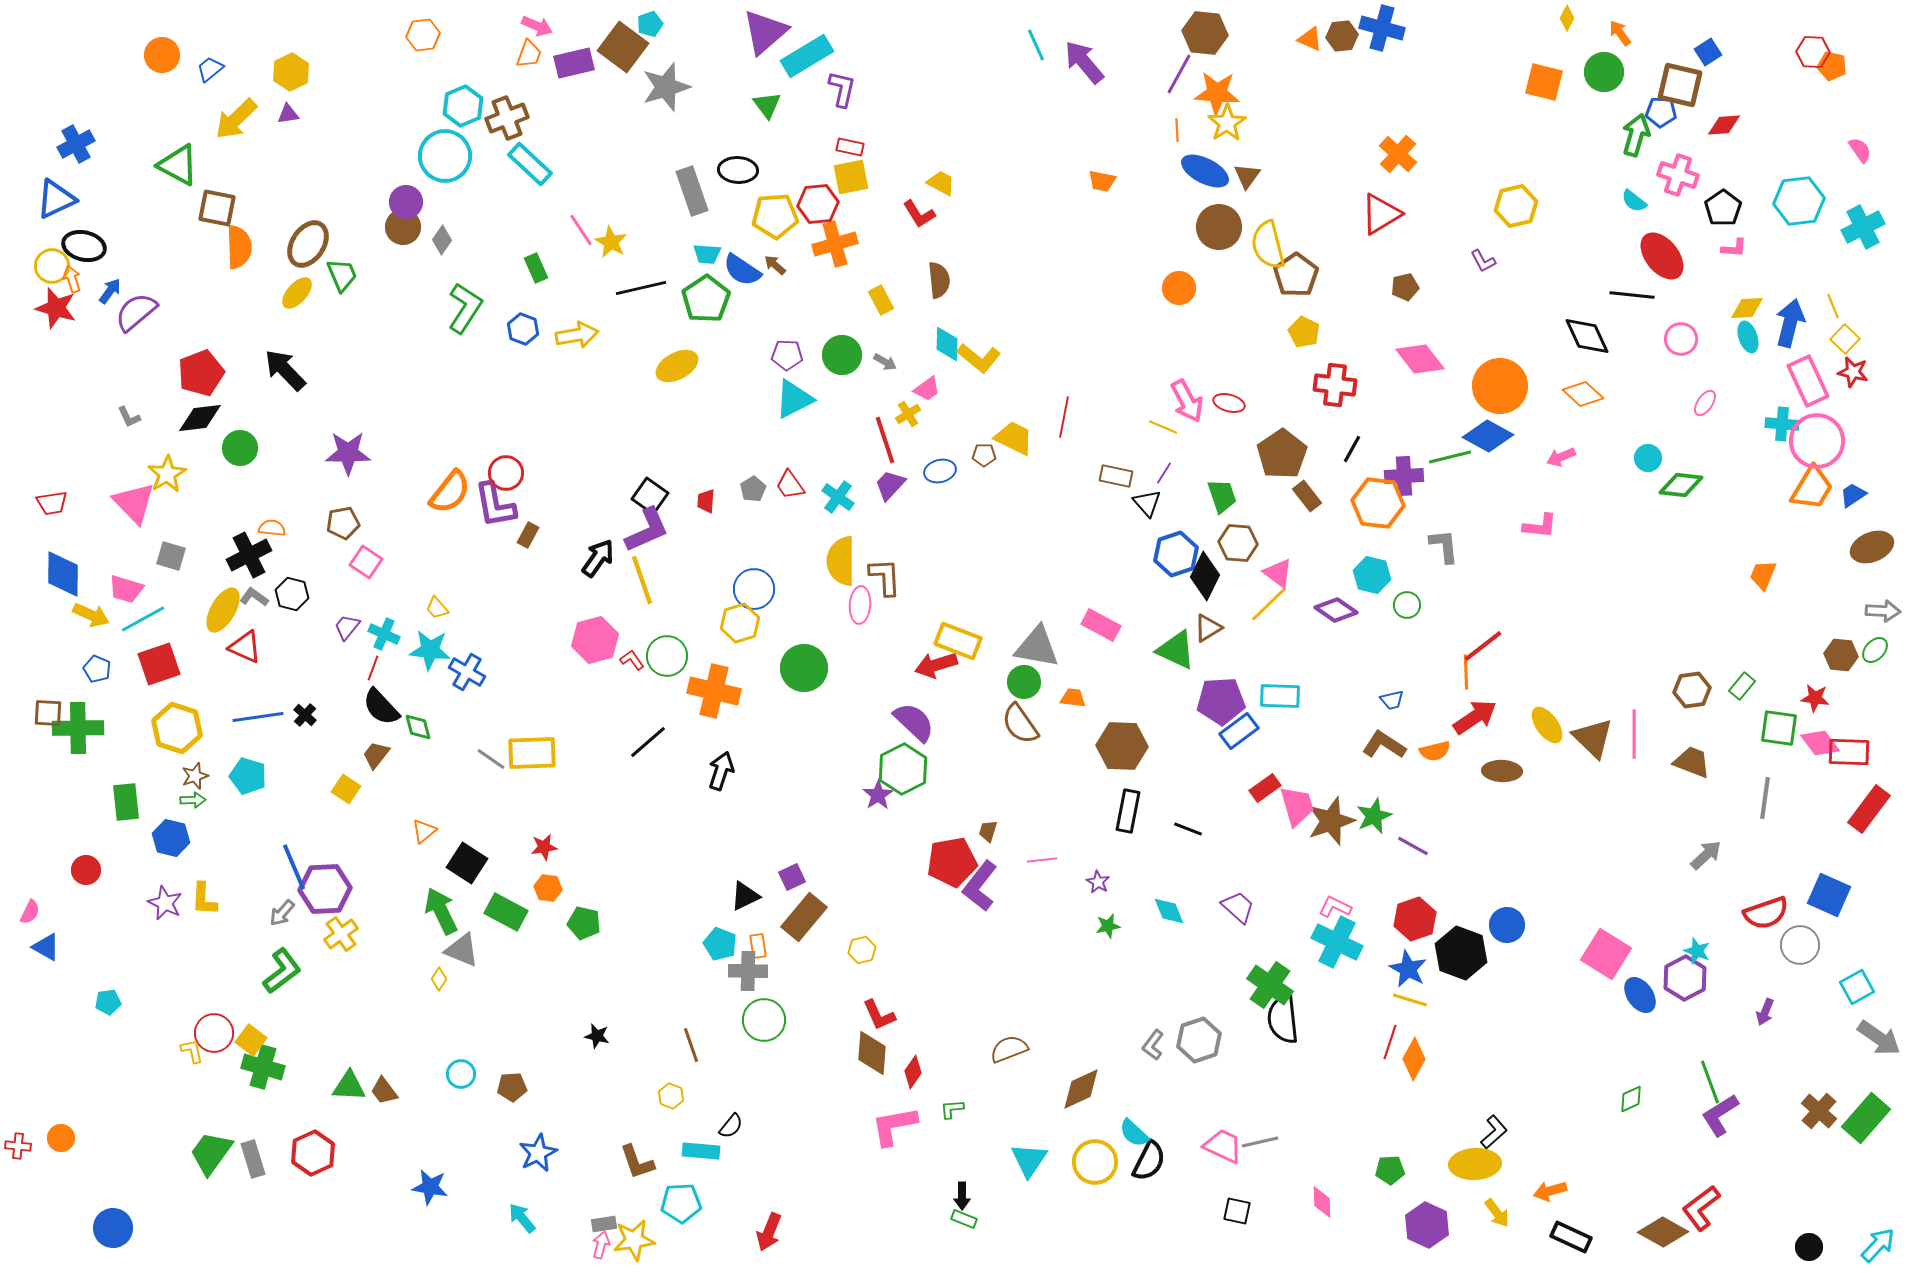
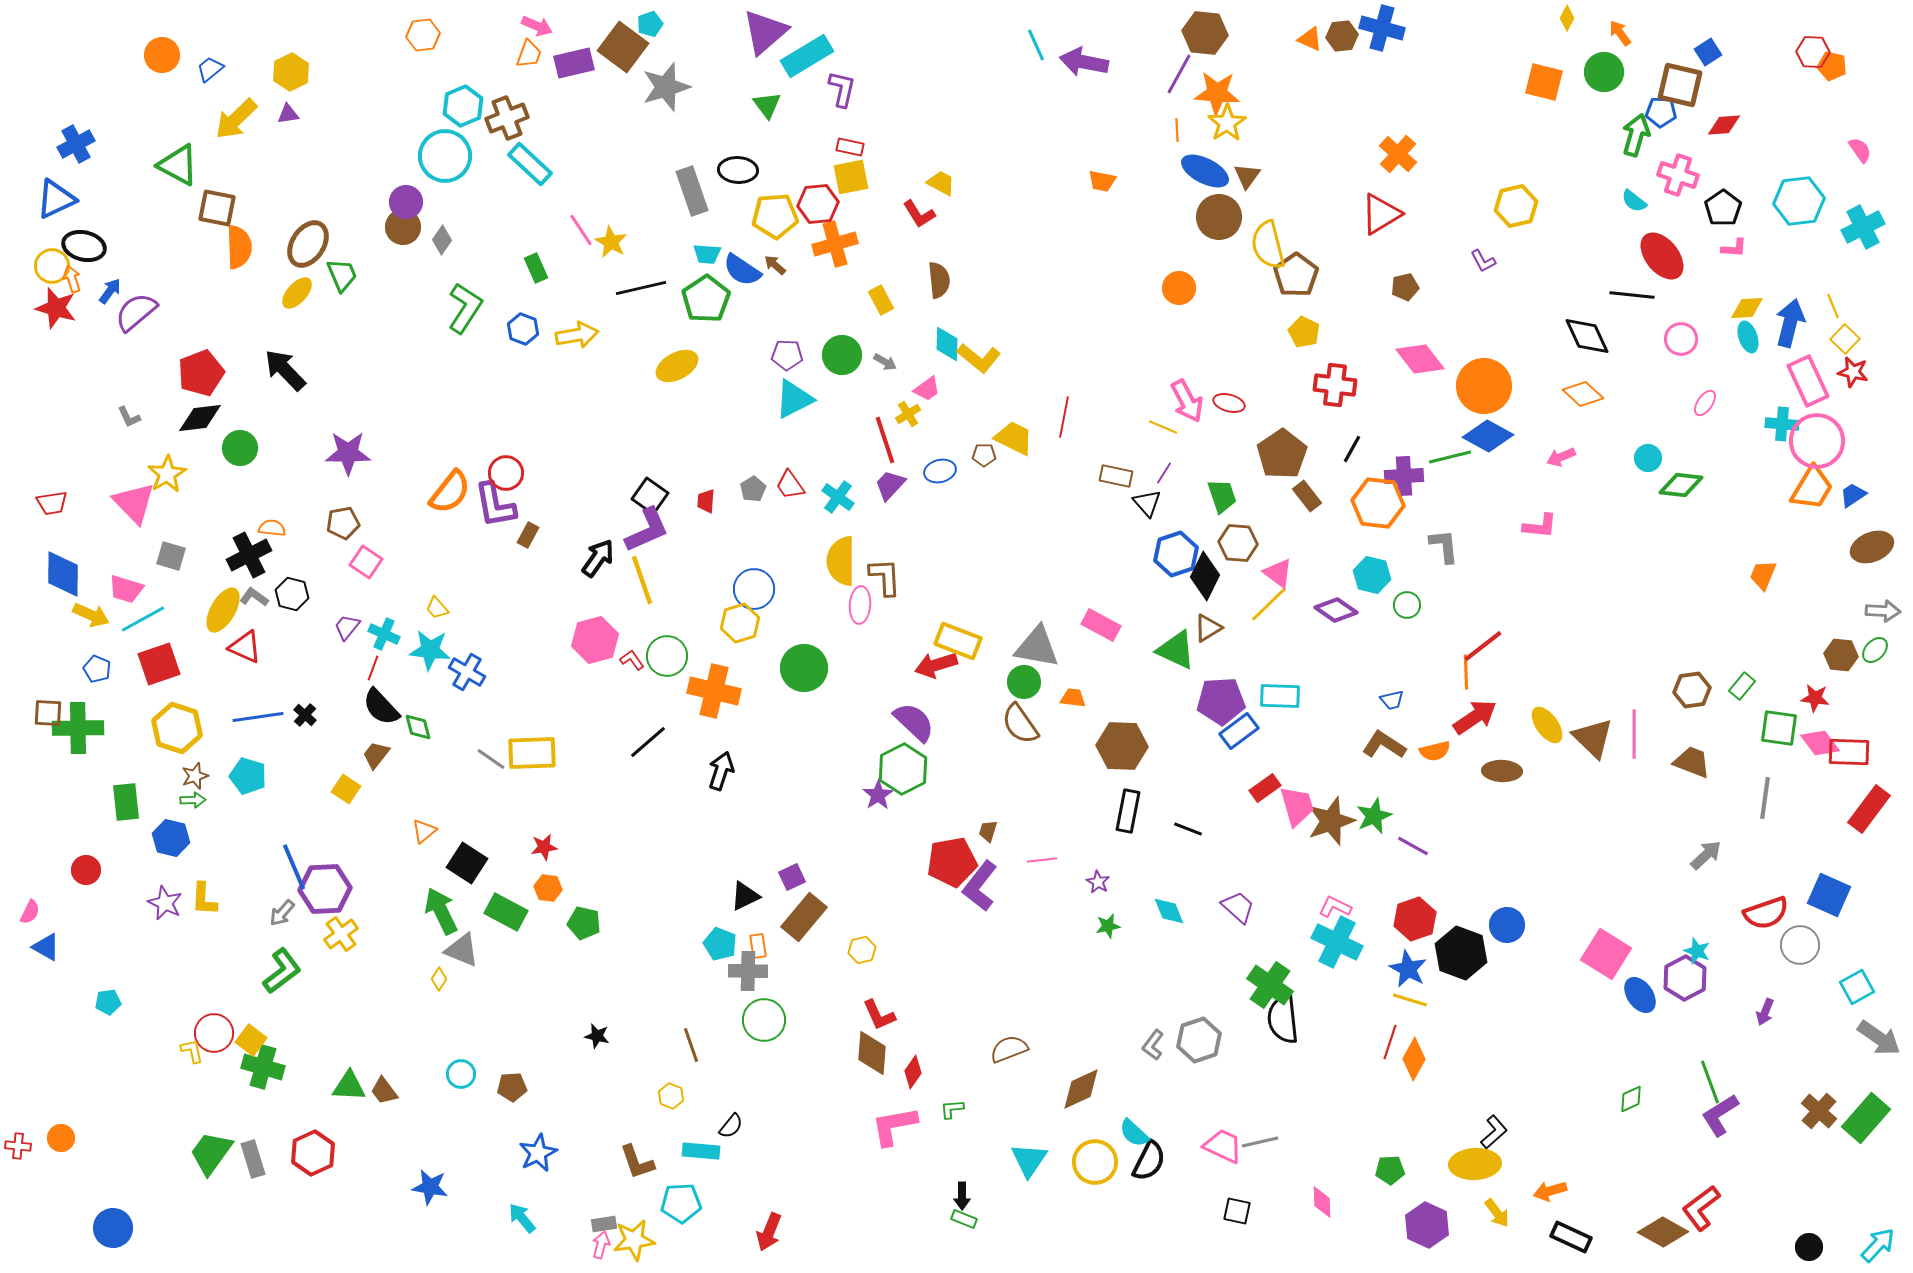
purple arrow at (1084, 62): rotated 39 degrees counterclockwise
brown circle at (1219, 227): moved 10 px up
orange circle at (1500, 386): moved 16 px left
